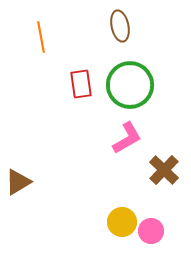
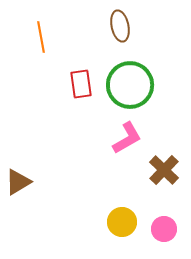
pink circle: moved 13 px right, 2 px up
